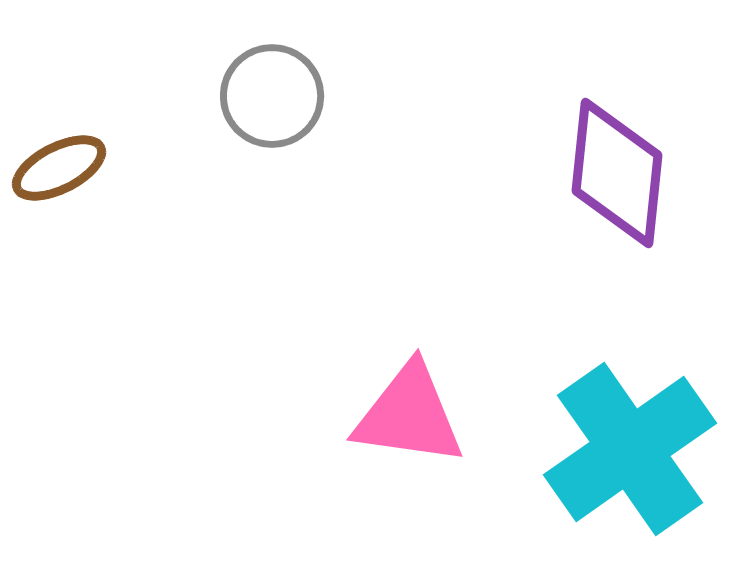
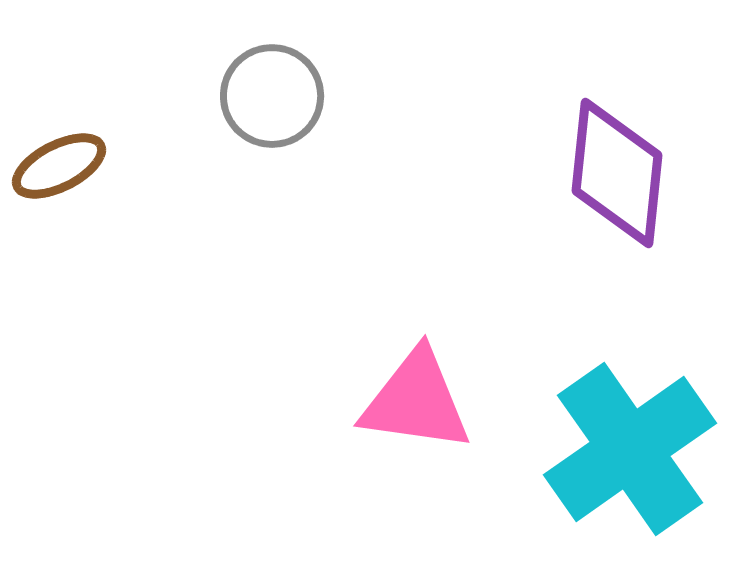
brown ellipse: moved 2 px up
pink triangle: moved 7 px right, 14 px up
